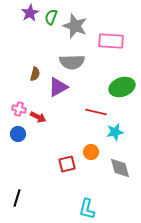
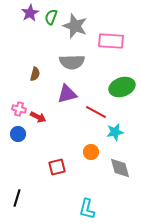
purple triangle: moved 9 px right, 7 px down; rotated 15 degrees clockwise
red line: rotated 15 degrees clockwise
red square: moved 10 px left, 3 px down
